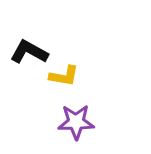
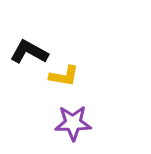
purple star: moved 3 px left, 1 px down
